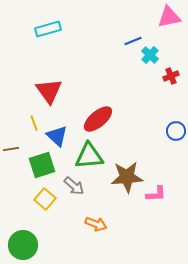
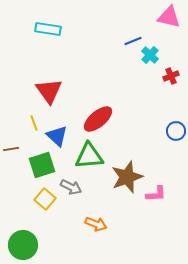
pink triangle: rotated 25 degrees clockwise
cyan rectangle: rotated 25 degrees clockwise
brown star: rotated 16 degrees counterclockwise
gray arrow: moved 3 px left, 1 px down; rotated 15 degrees counterclockwise
